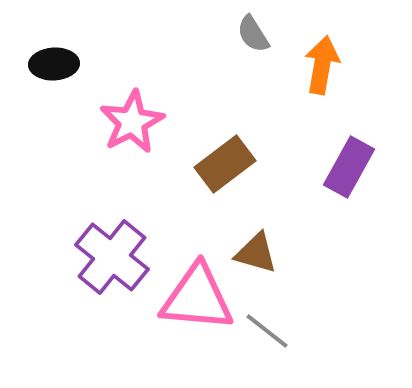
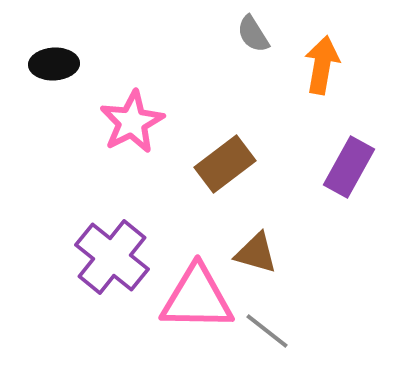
pink triangle: rotated 4 degrees counterclockwise
